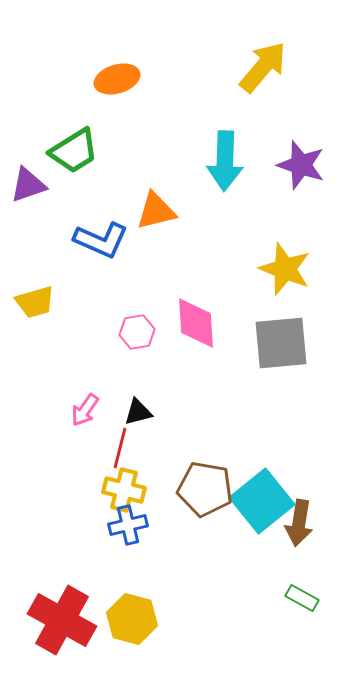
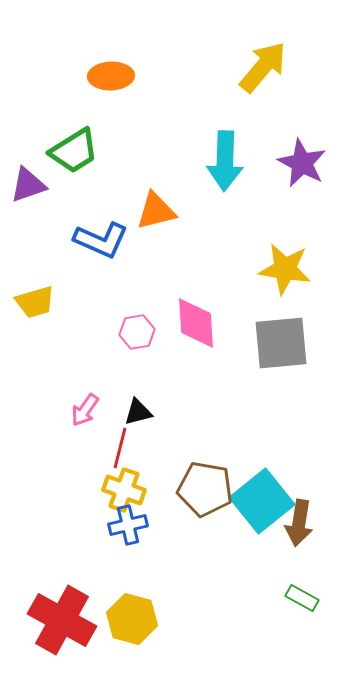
orange ellipse: moved 6 px left, 3 px up; rotated 15 degrees clockwise
purple star: moved 1 px right, 2 px up; rotated 9 degrees clockwise
yellow star: rotated 12 degrees counterclockwise
yellow cross: rotated 6 degrees clockwise
